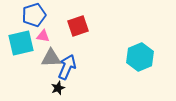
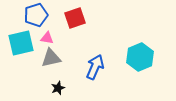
blue pentagon: moved 2 px right
red square: moved 3 px left, 8 px up
pink triangle: moved 4 px right, 2 px down
gray triangle: rotated 10 degrees counterclockwise
blue arrow: moved 28 px right
